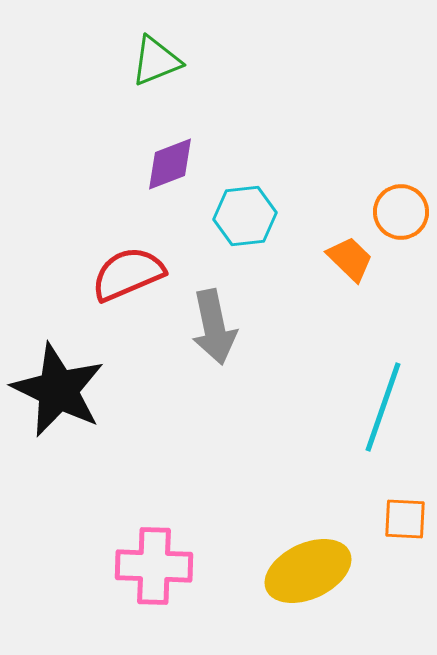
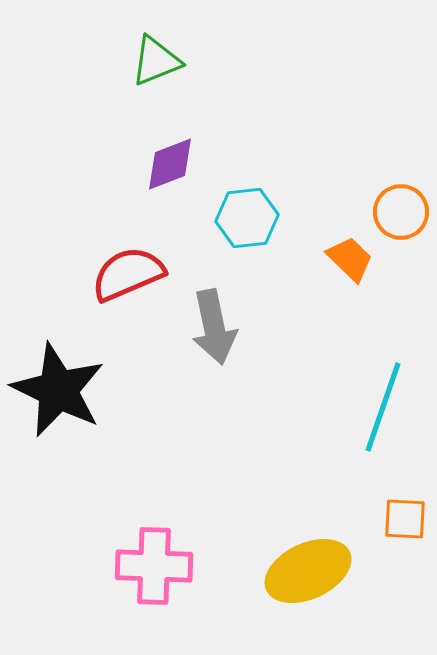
cyan hexagon: moved 2 px right, 2 px down
